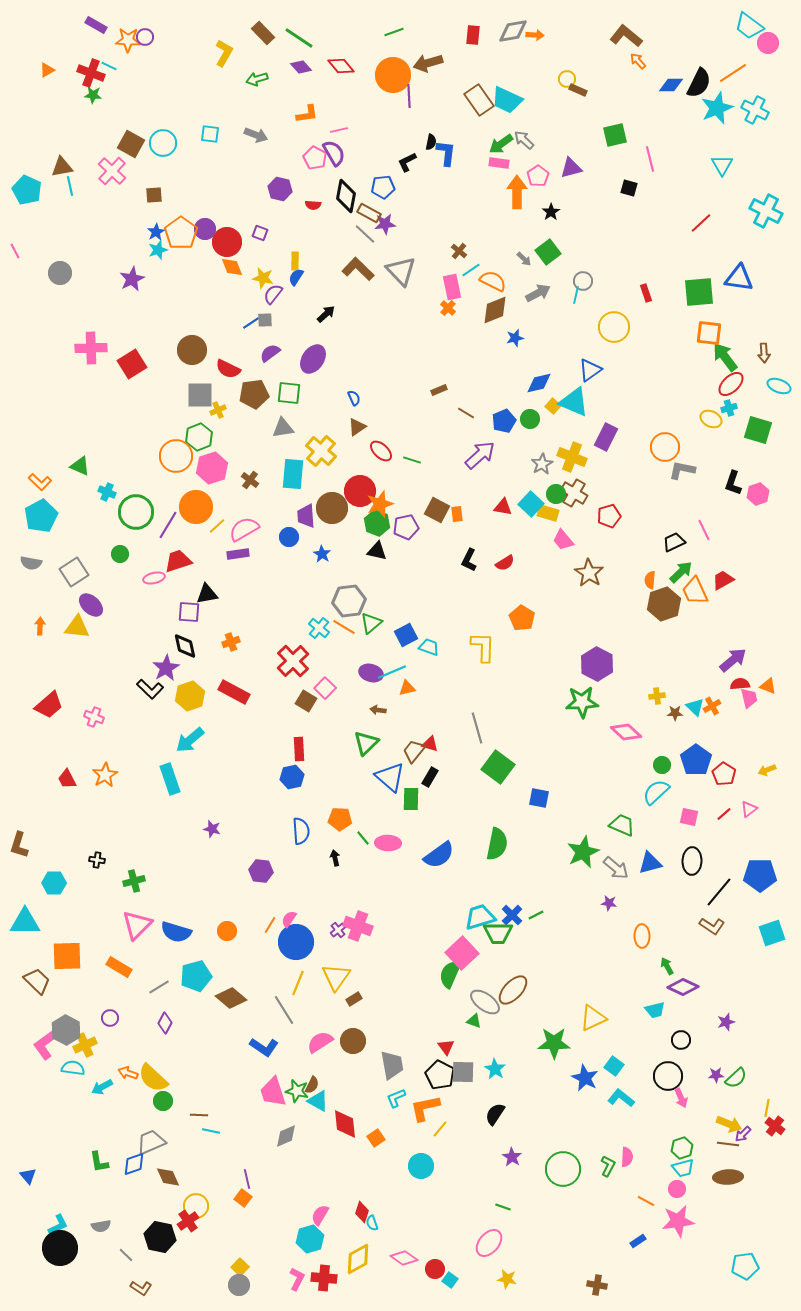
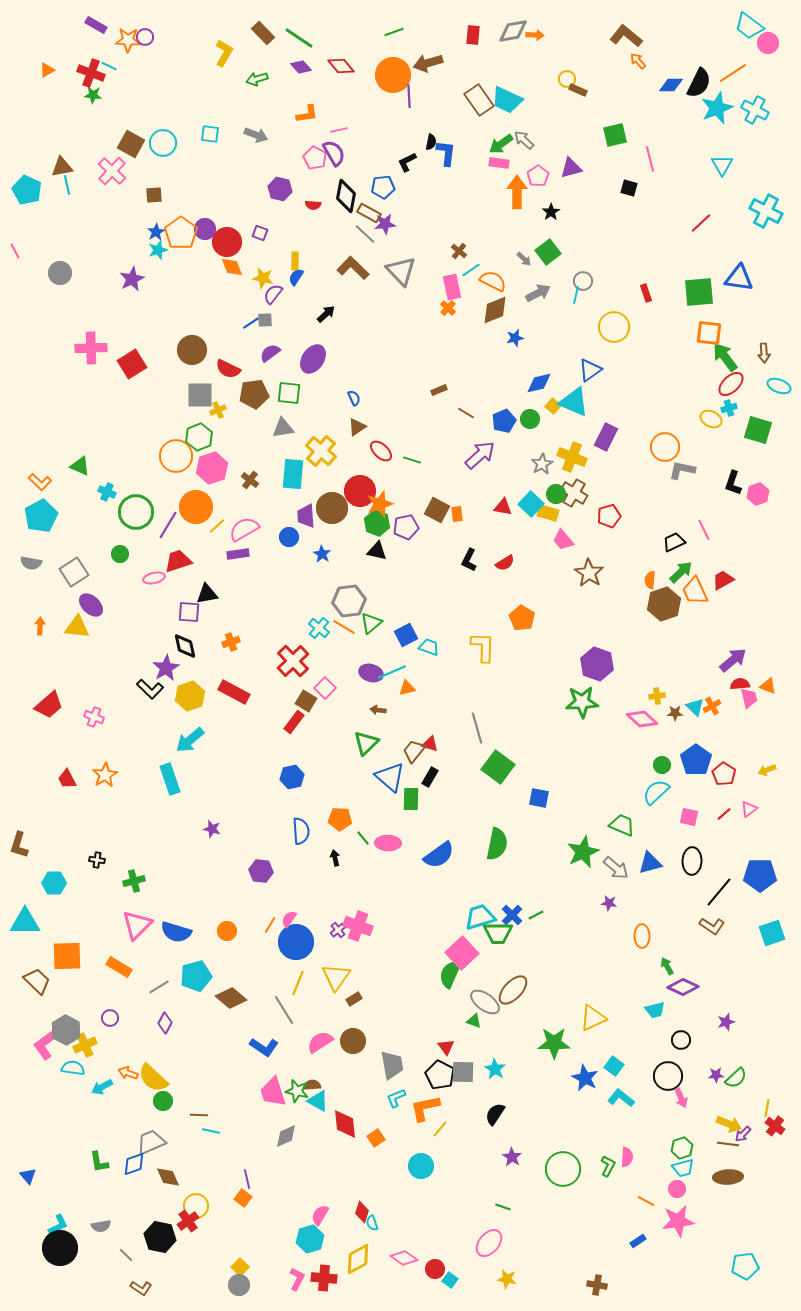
cyan line at (70, 186): moved 3 px left, 1 px up
brown L-shape at (358, 269): moved 5 px left, 1 px up
purple hexagon at (597, 664): rotated 8 degrees counterclockwise
pink diamond at (626, 732): moved 16 px right, 13 px up
red rectangle at (299, 749): moved 5 px left, 27 px up; rotated 40 degrees clockwise
brown semicircle at (312, 1085): rotated 120 degrees counterclockwise
